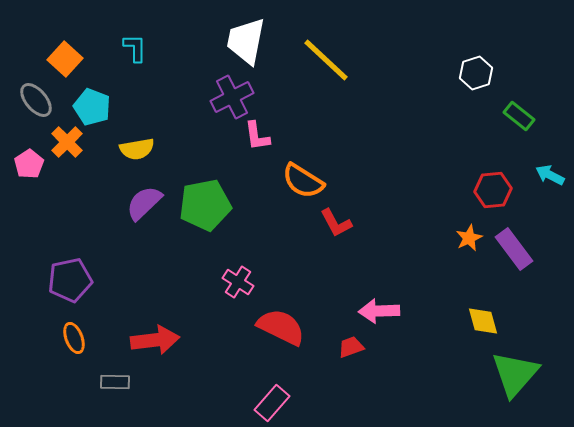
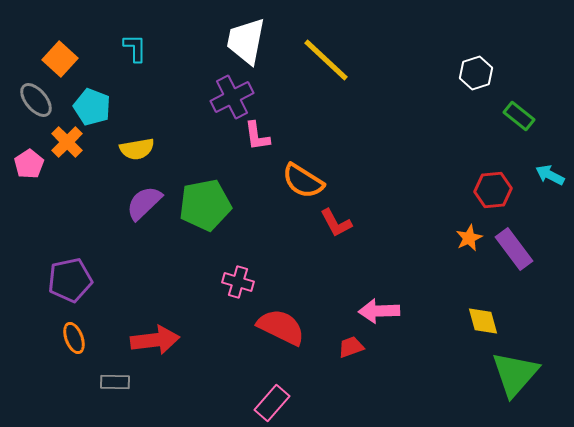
orange square: moved 5 px left
pink cross: rotated 16 degrees counterclockwise
